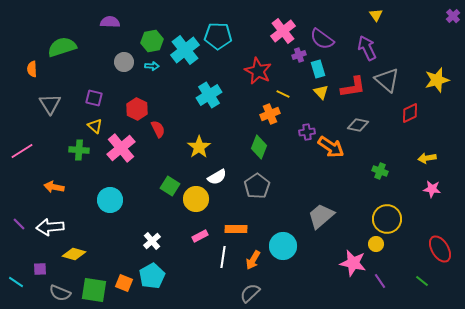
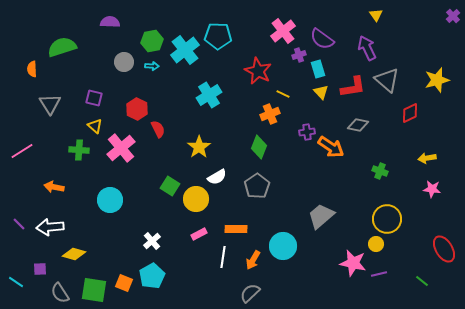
pink rectangle at (200, 236): moved 1 px left, 2 px up
red ellipse at (440, 249): moved 4 px right
purple line at (380, 281): moved 1 px left, 7 px up; rotated 70 degrees counterclockwise
gray semicircle at (60, 293): rotated 35 degrees clockwise
